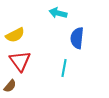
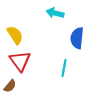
cyan arrow: moved 3 px left
yellow semicircle: rotated 96 degrees counterclockwise
